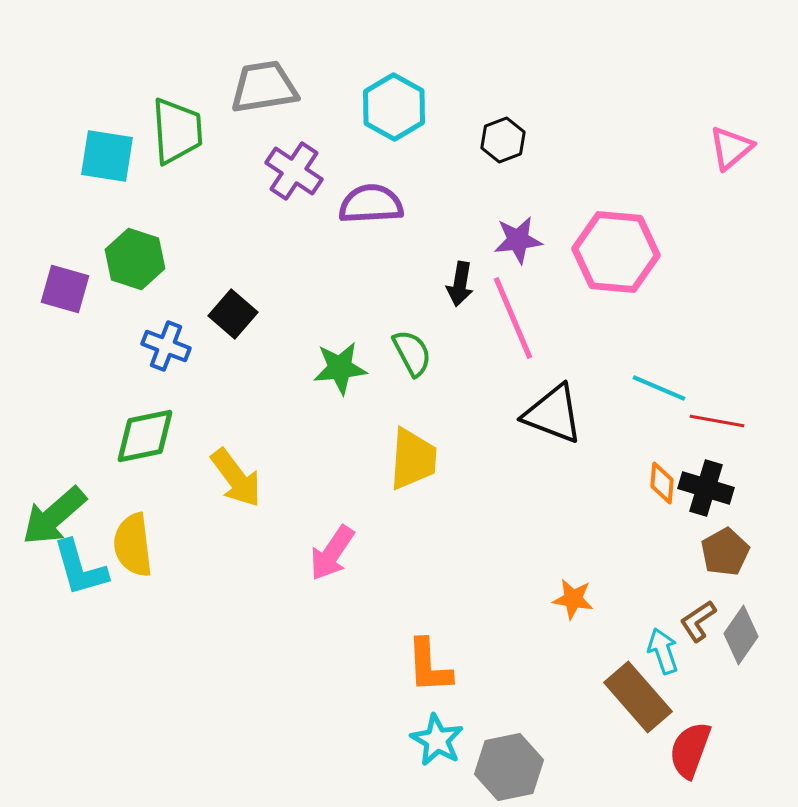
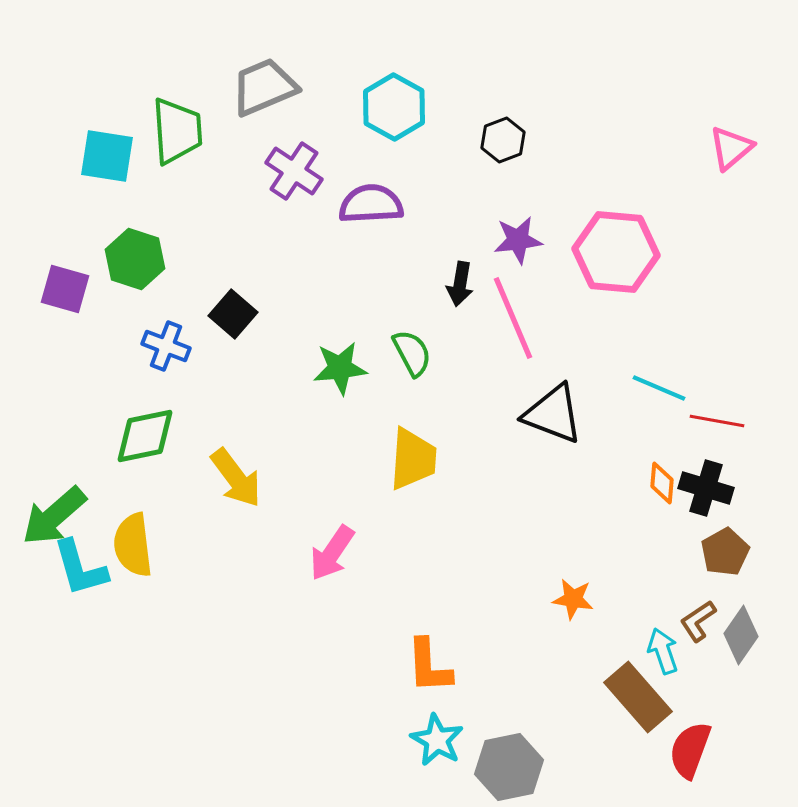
gray trapezoid: rotated 14 degrees counterclockwise
